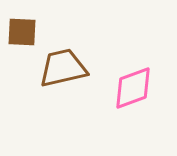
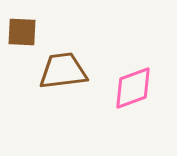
brown trapezoid: moved 3 px down; rotated 6 degrees clockwise
